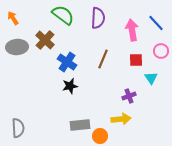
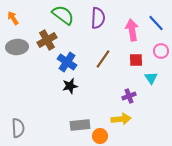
brown cross: moved 2 px right; rotated 18 degrees clockwise
brown line: rotated 12 degrees clockwise
